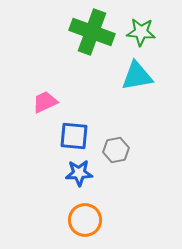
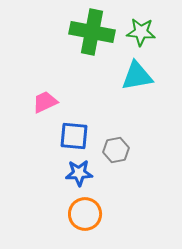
green cross: rotated 9 degrees counterclockwise
orange circle: moved 6 px up
